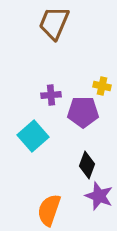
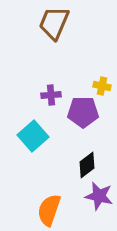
black diamond: rotated 32 degrees clockwise
purple star: rotated 8 degrees counterclockwise
